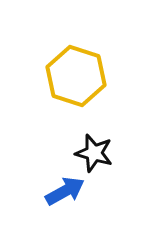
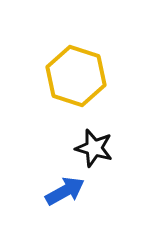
black star: moved 5 px up
